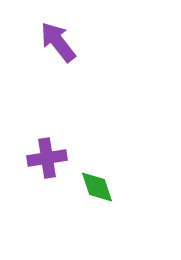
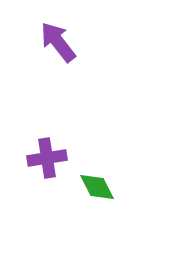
green diamond: rotated 9 degrees counterclockwise
